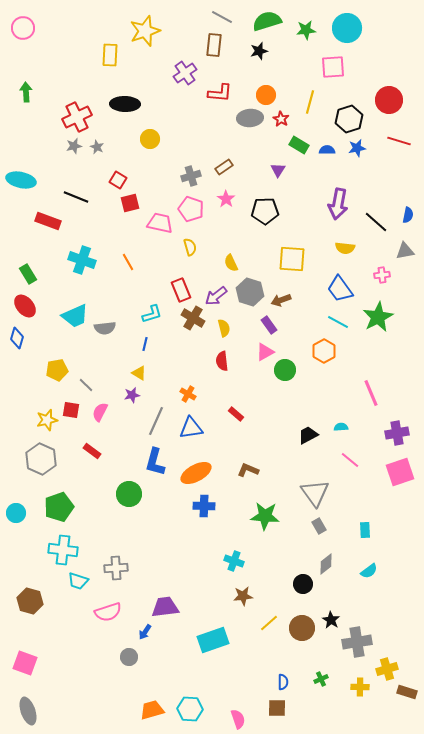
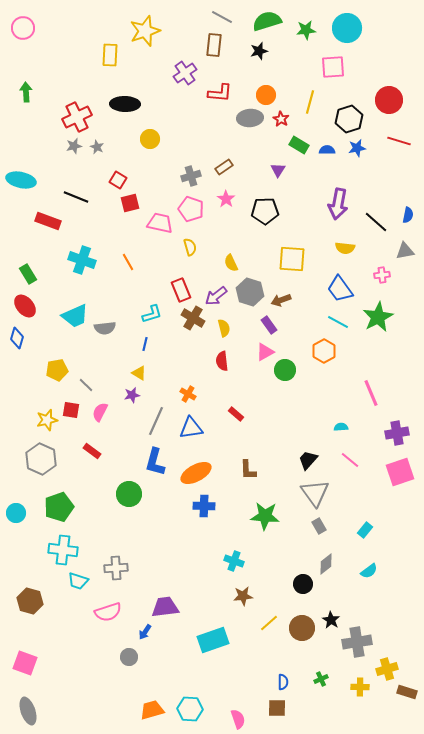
black trapezoid at (308, 435): moved 25 px down; rotated 20 degrees counterclockwise
brown L-shape at (248, 470): rotated 115 degrees counterclockwise
cyan rectangle at (365, 530): rotated 42 degrees clockwise
